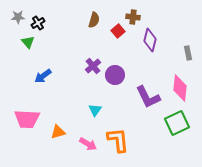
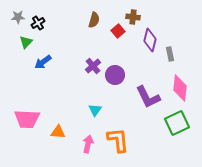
green triangle: moved 2 px left; rotated 24 degrees clockwise
gray rectangle: moved 18 px left, 1 px down
blue arrow: moved 14 px up
orange triangle: rotated 21 degrees clockwise
pink arrow: rotated 108 degrees counterclockwise
